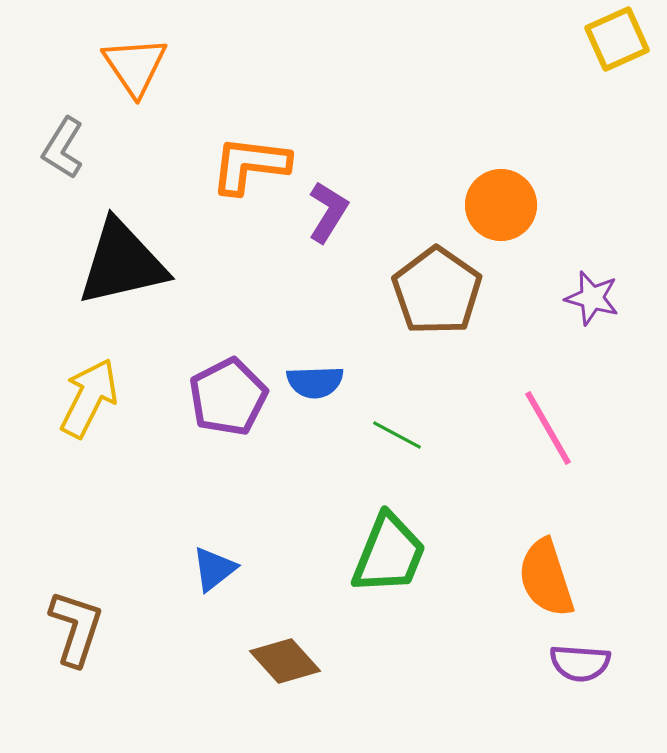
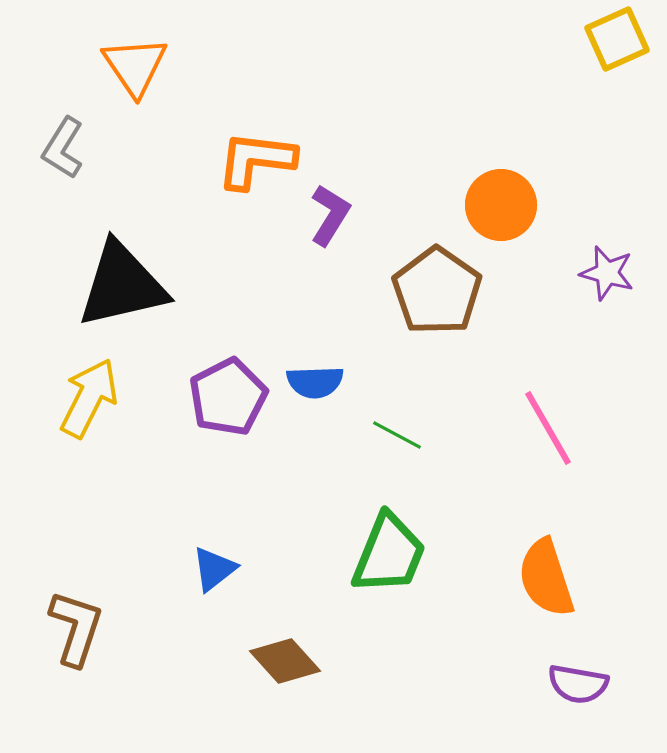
orange L-shape: moved 6 px right, 5 px up
purple L-shape: moved 2 px right, 3 px down
black triangle: moved 22 px down
purple star: moved 15 px right, 25 px up
purple semicircle: moved 2 px left, 21 px down; rotated 6 degrees clockwise
